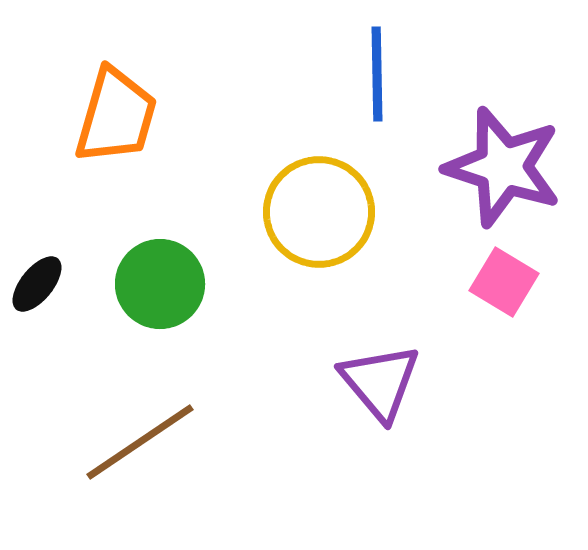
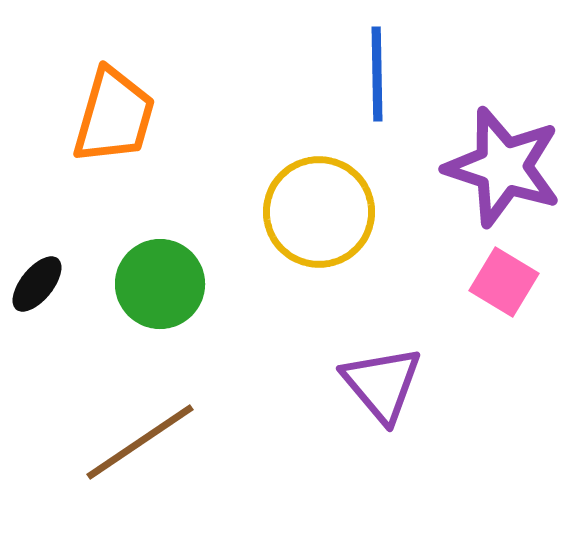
orange trapezoid: moved 2 px left
purple triangle: moved 2 px right, 2 px down
